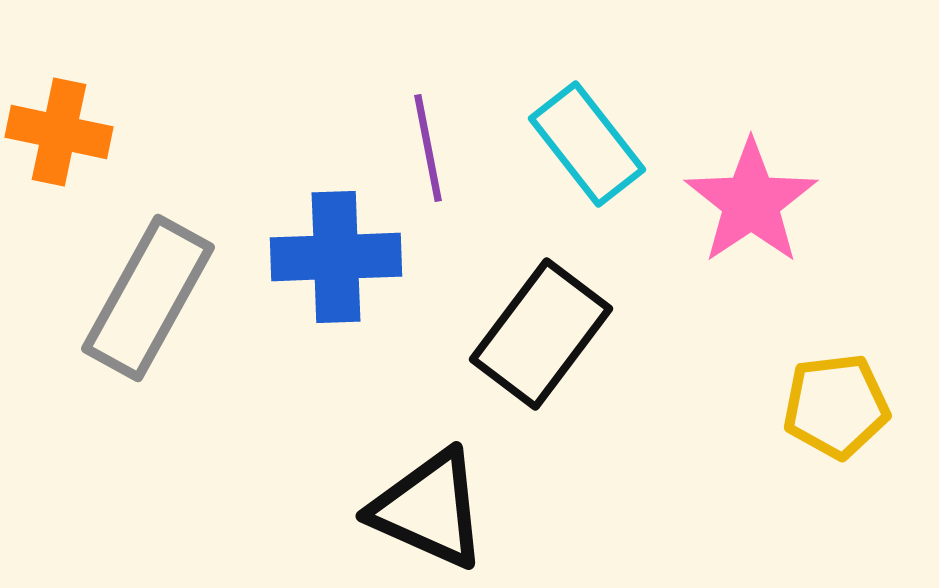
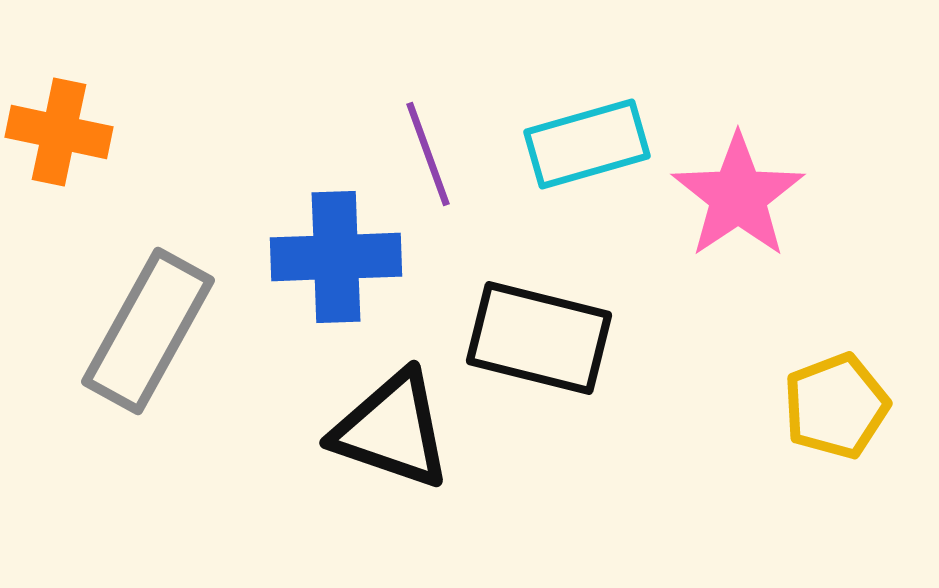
cyan rectangle: rotated 68 degrees counterclockwise
purple line: moved 6 px down; rotated 9 degrees counterclockwise
pink star: moved 13 px left, 6 px up
gray rectangle: moved 33 px down
black rectangle: moved 2 px left, 4 px down; rotated 67 degrees clockwise
yellow pentagon: rotated 14 degrees counterclockwise
black triangle: moved 37 px left, 79 px up; rotated 5 degrees counterclockwise
